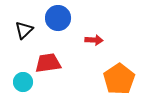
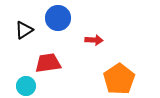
black triangle: rotated 12 degrees clockwise
cyan circle: moved 3 px right, 4 px down
